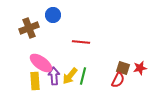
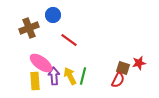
red line: moved 12 px left, 2 px up; rotated 30 degrees clockwise
red star: moved 1 px left, 5 px up
yellow arrow: rotated 114 degrees clockwise
